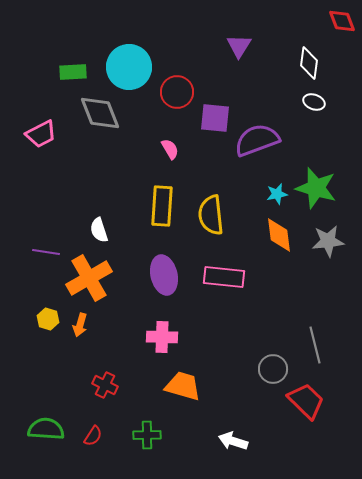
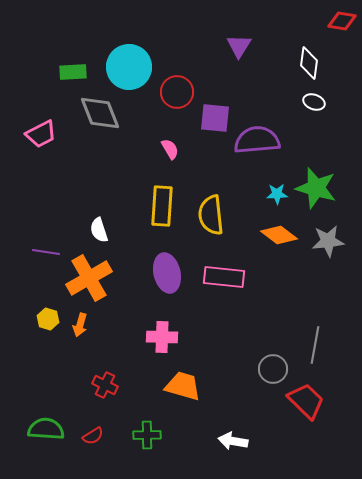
red diamond: rotated 60 degrees counterclockwise
purple semicircle: rotated 15 degrees clockwise
cyan star: rotated 10 degrees clockwise
orange diamond: rotated 45 degrees counterclockwise
purple ellipse: moved 3 px right, 2 px up
gray line: rotated 24 degrees clockwise
red semicircle: rotated 25 degrees clockwise
white arrow: rotated 8 degrees counterclockwise
